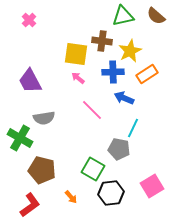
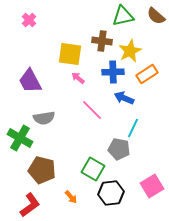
yellow square: moved 6 px left
